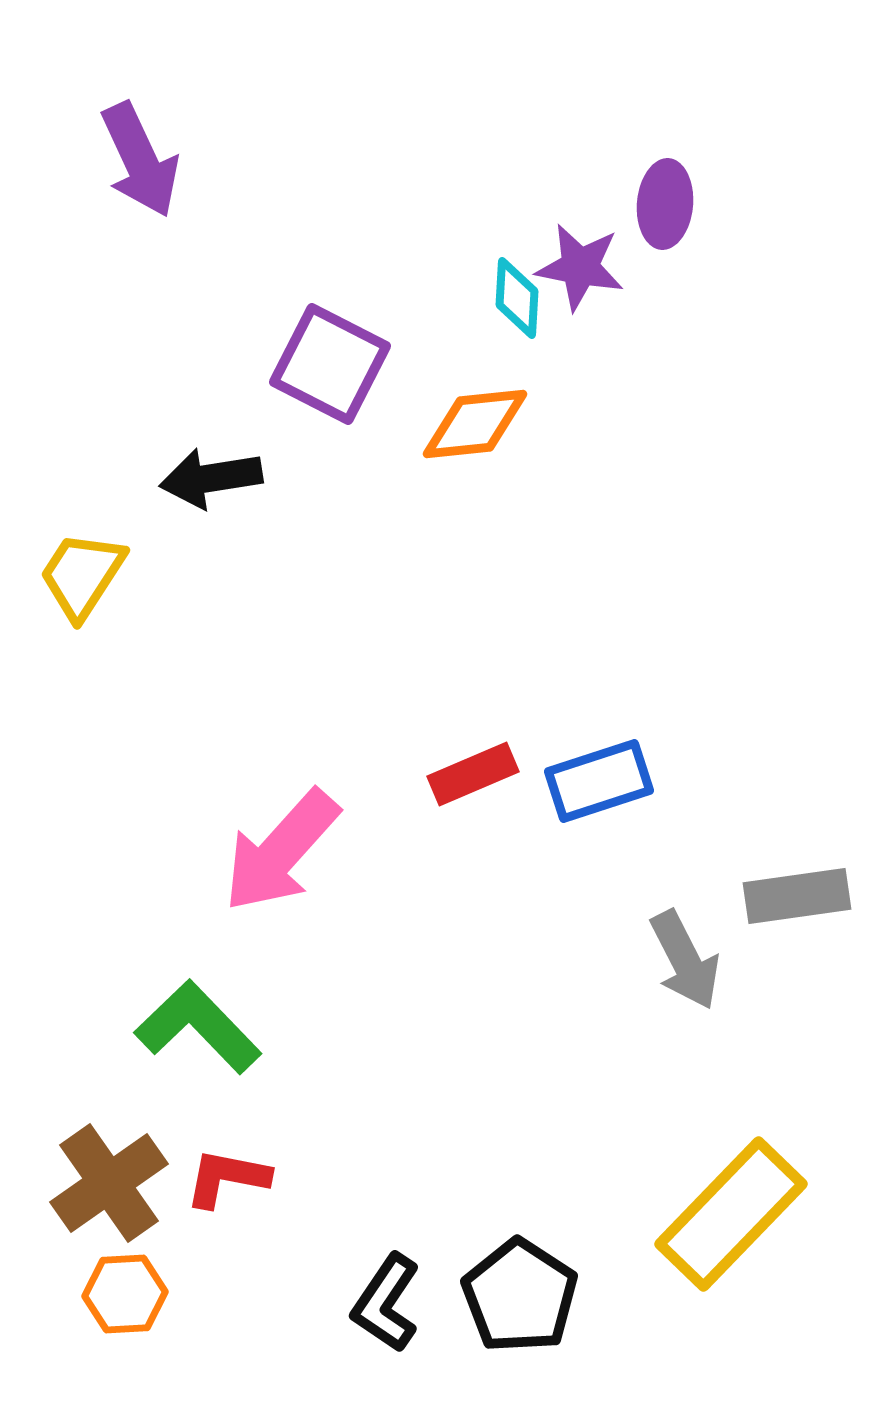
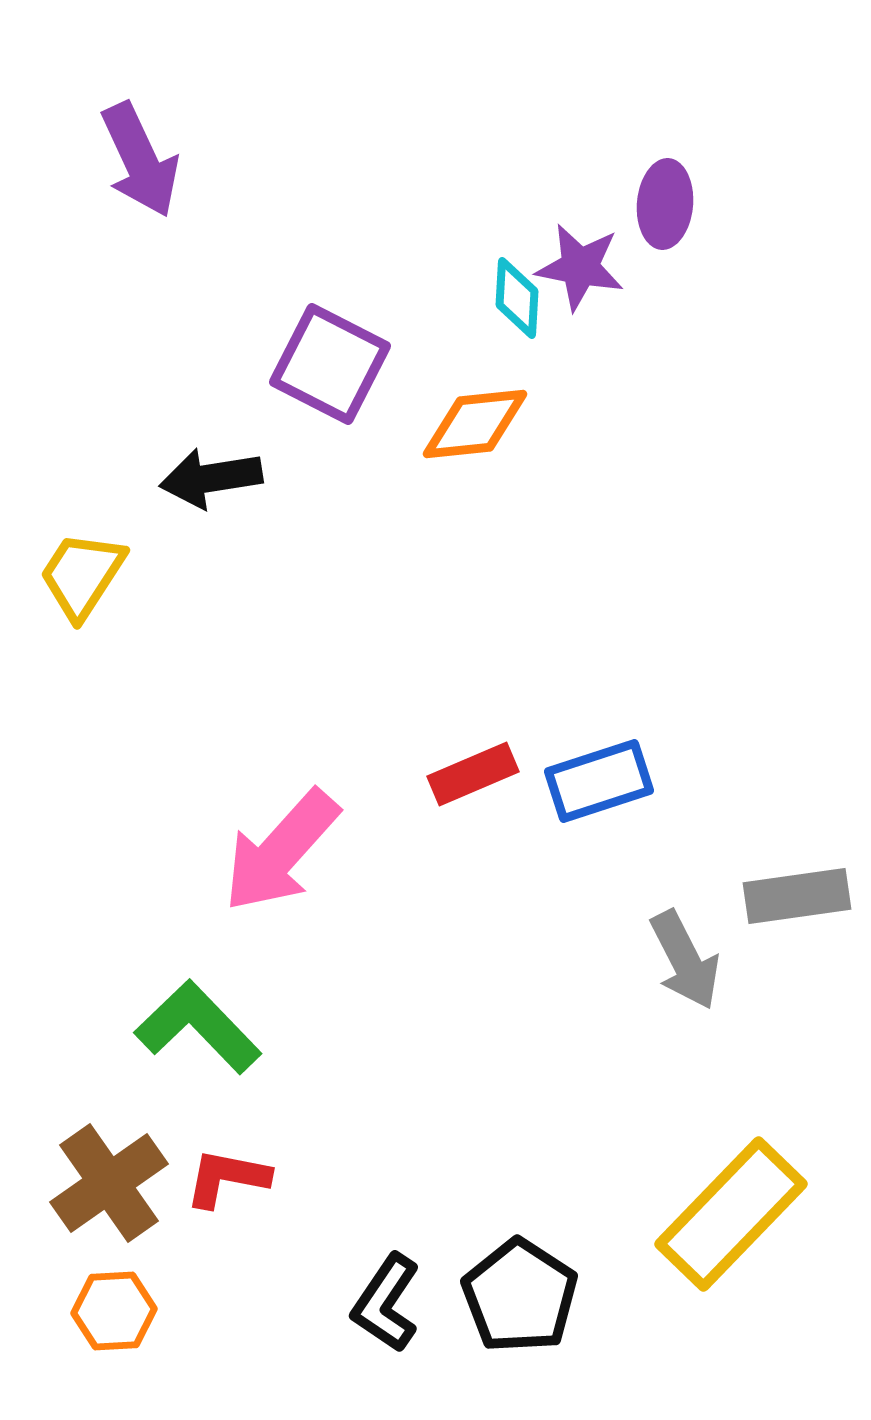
orange hexagon: moved 11 px left, 17 px down
